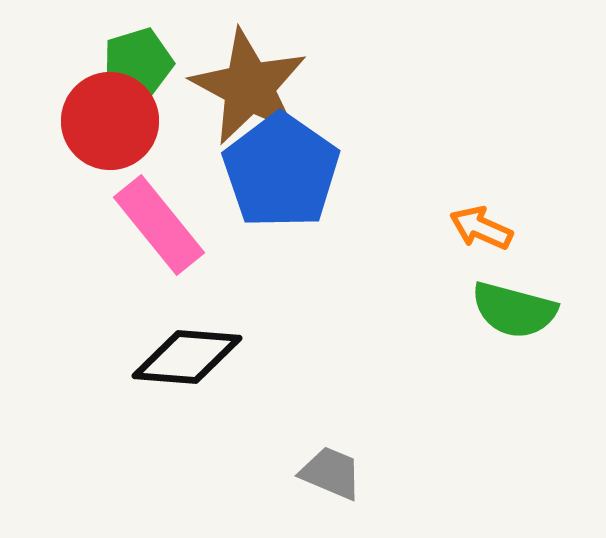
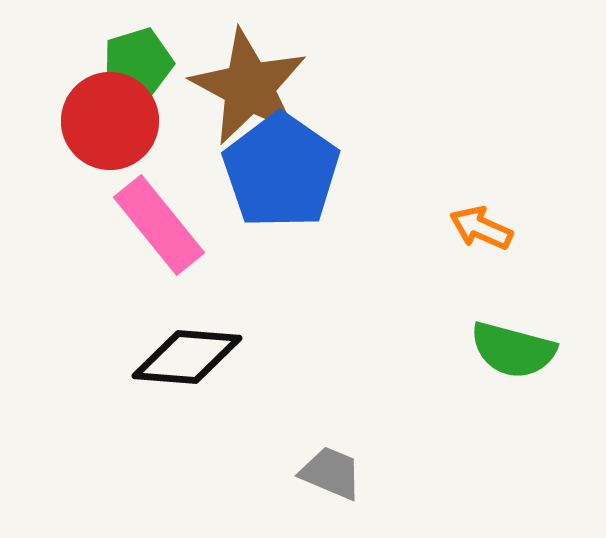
green semicircle: moved 1 px left, 40 px down
